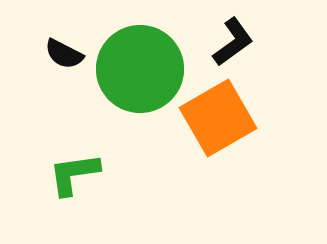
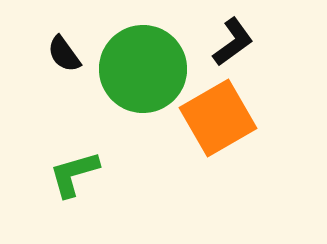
black semicircle: rotated 27 degrees clockwise
green circle: moved 3 px right
green L-shape: rotated 8 degrees counterclockwise
